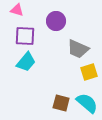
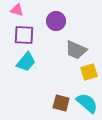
purple square: moved 1 px left, 1 px up
gray trapezoid: moved 2 px left, 1 px down
